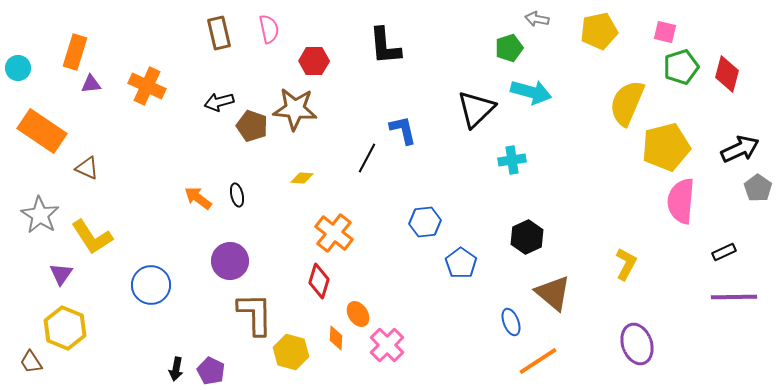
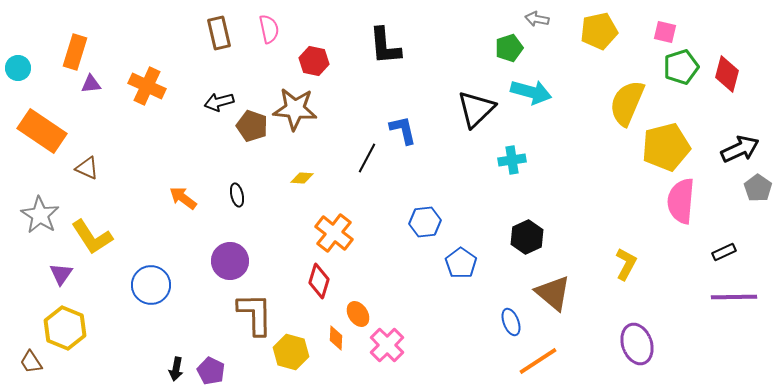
red hexagon at (314, 61): rotated 12 degrees clockwise
orange arrow at (198, 198): moved 15 px left
